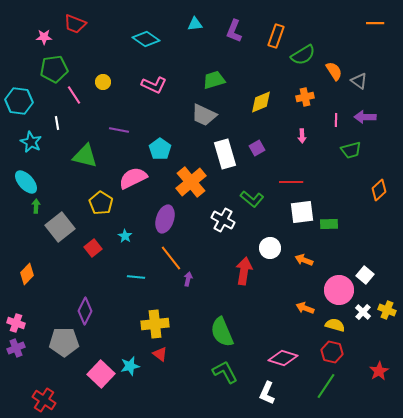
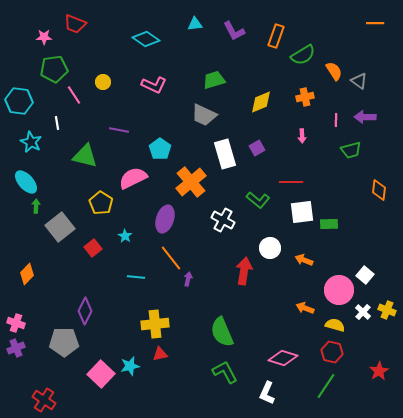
purple L-shape at (234, 31): rotated 50 degrees counterclockwise
orange diamond at (379, 190): rotated 40 degrees counterclockwise
green L-shape at (252, 199): moved 6 px right, 1 px down
red triangle at (160, 354): rotated 49 degrees counterclockwise
